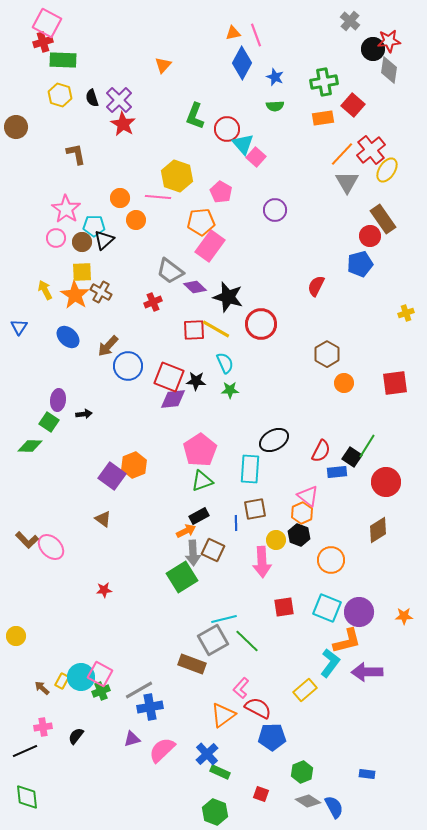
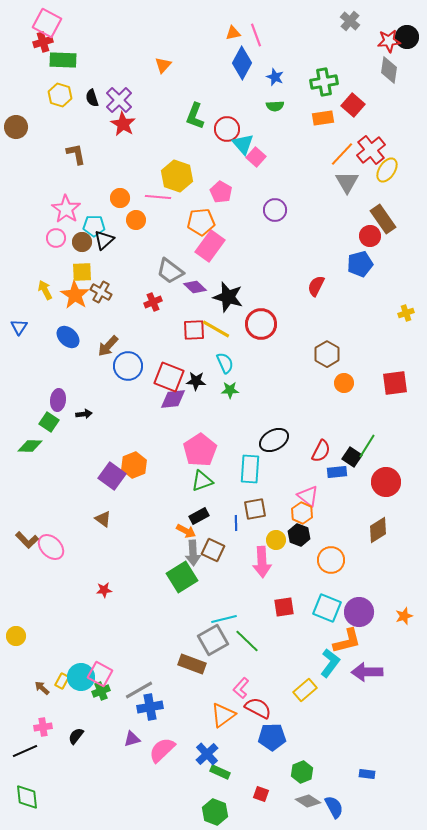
black circle at (373, 49): moved 34 px right, 12 px up
orange hexagon at (302, 513): rotated 10 degrees counterclockwise
orange arrow at (186, 531): rotated 54 degrees clockwise
orange star at (404, 616): rotated 18 degrees counterclockwise
